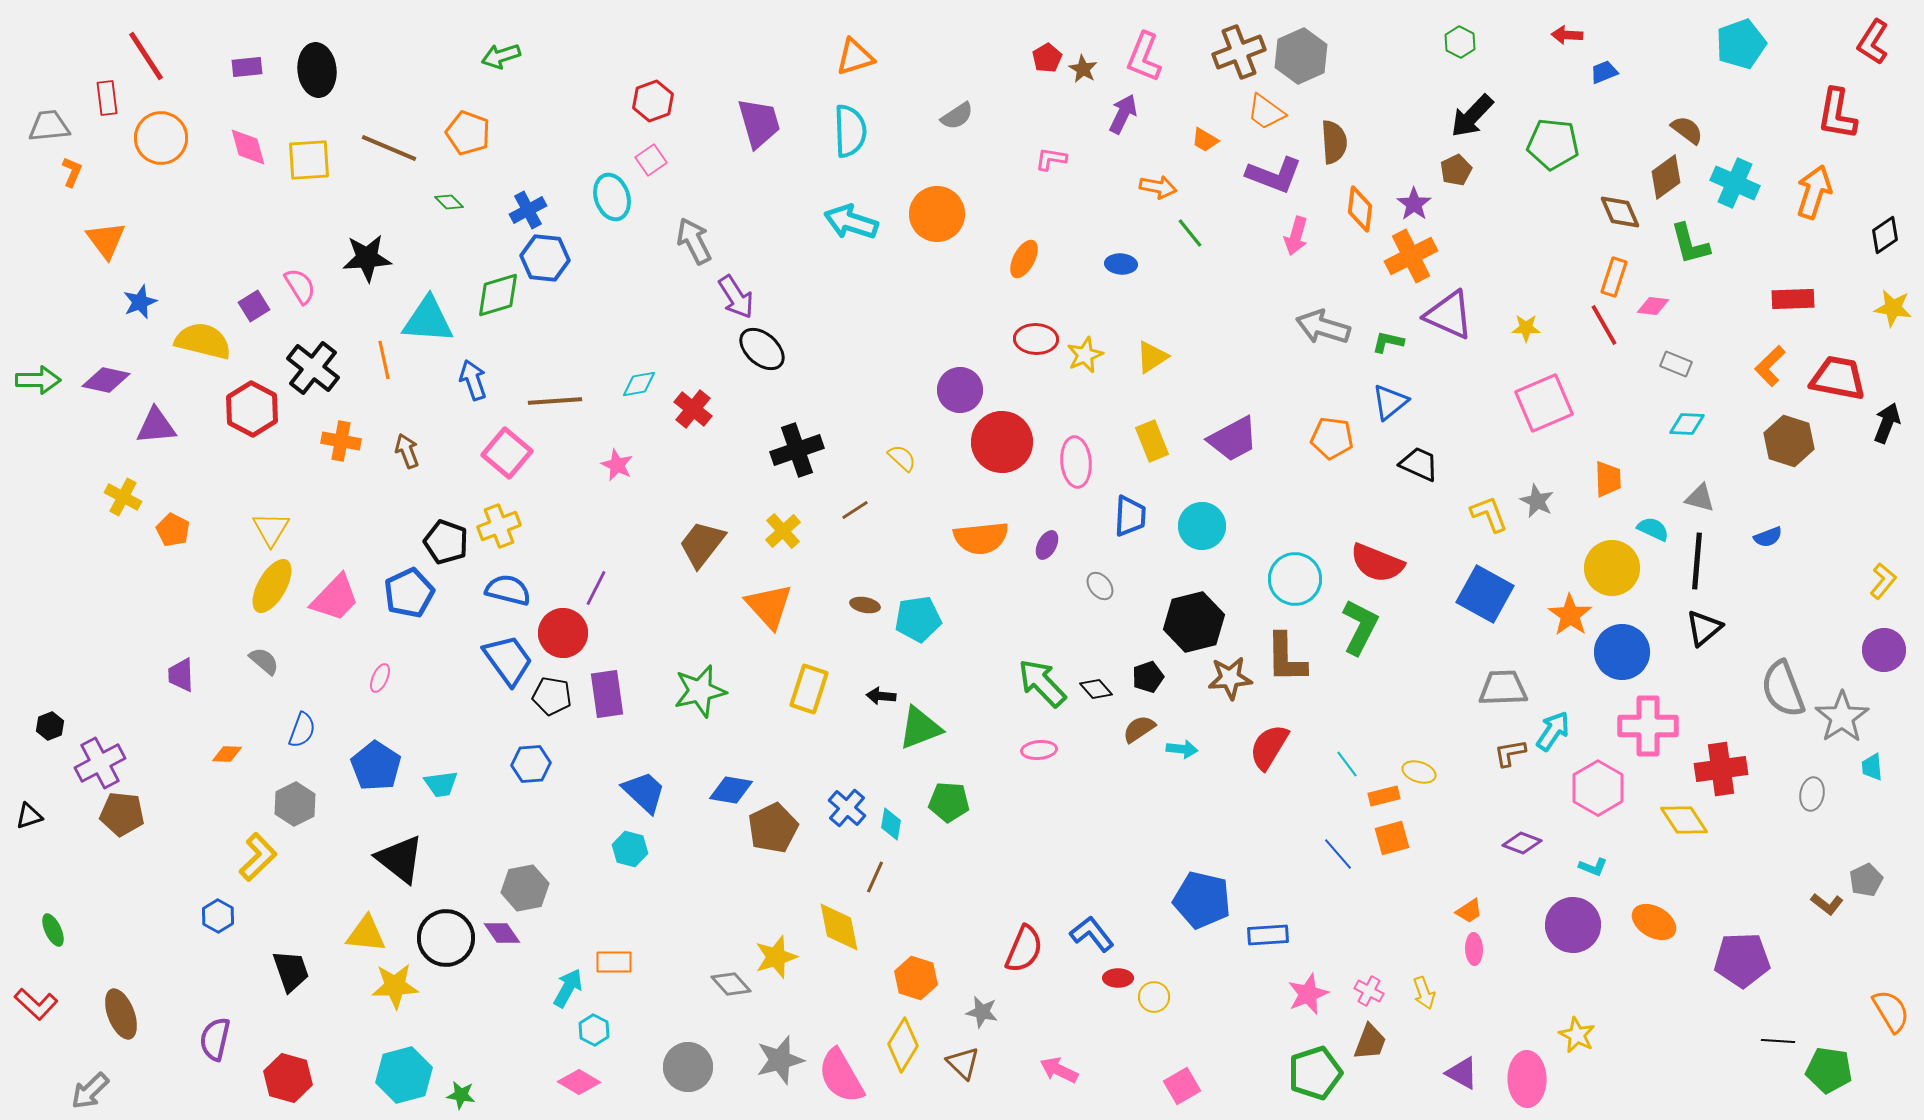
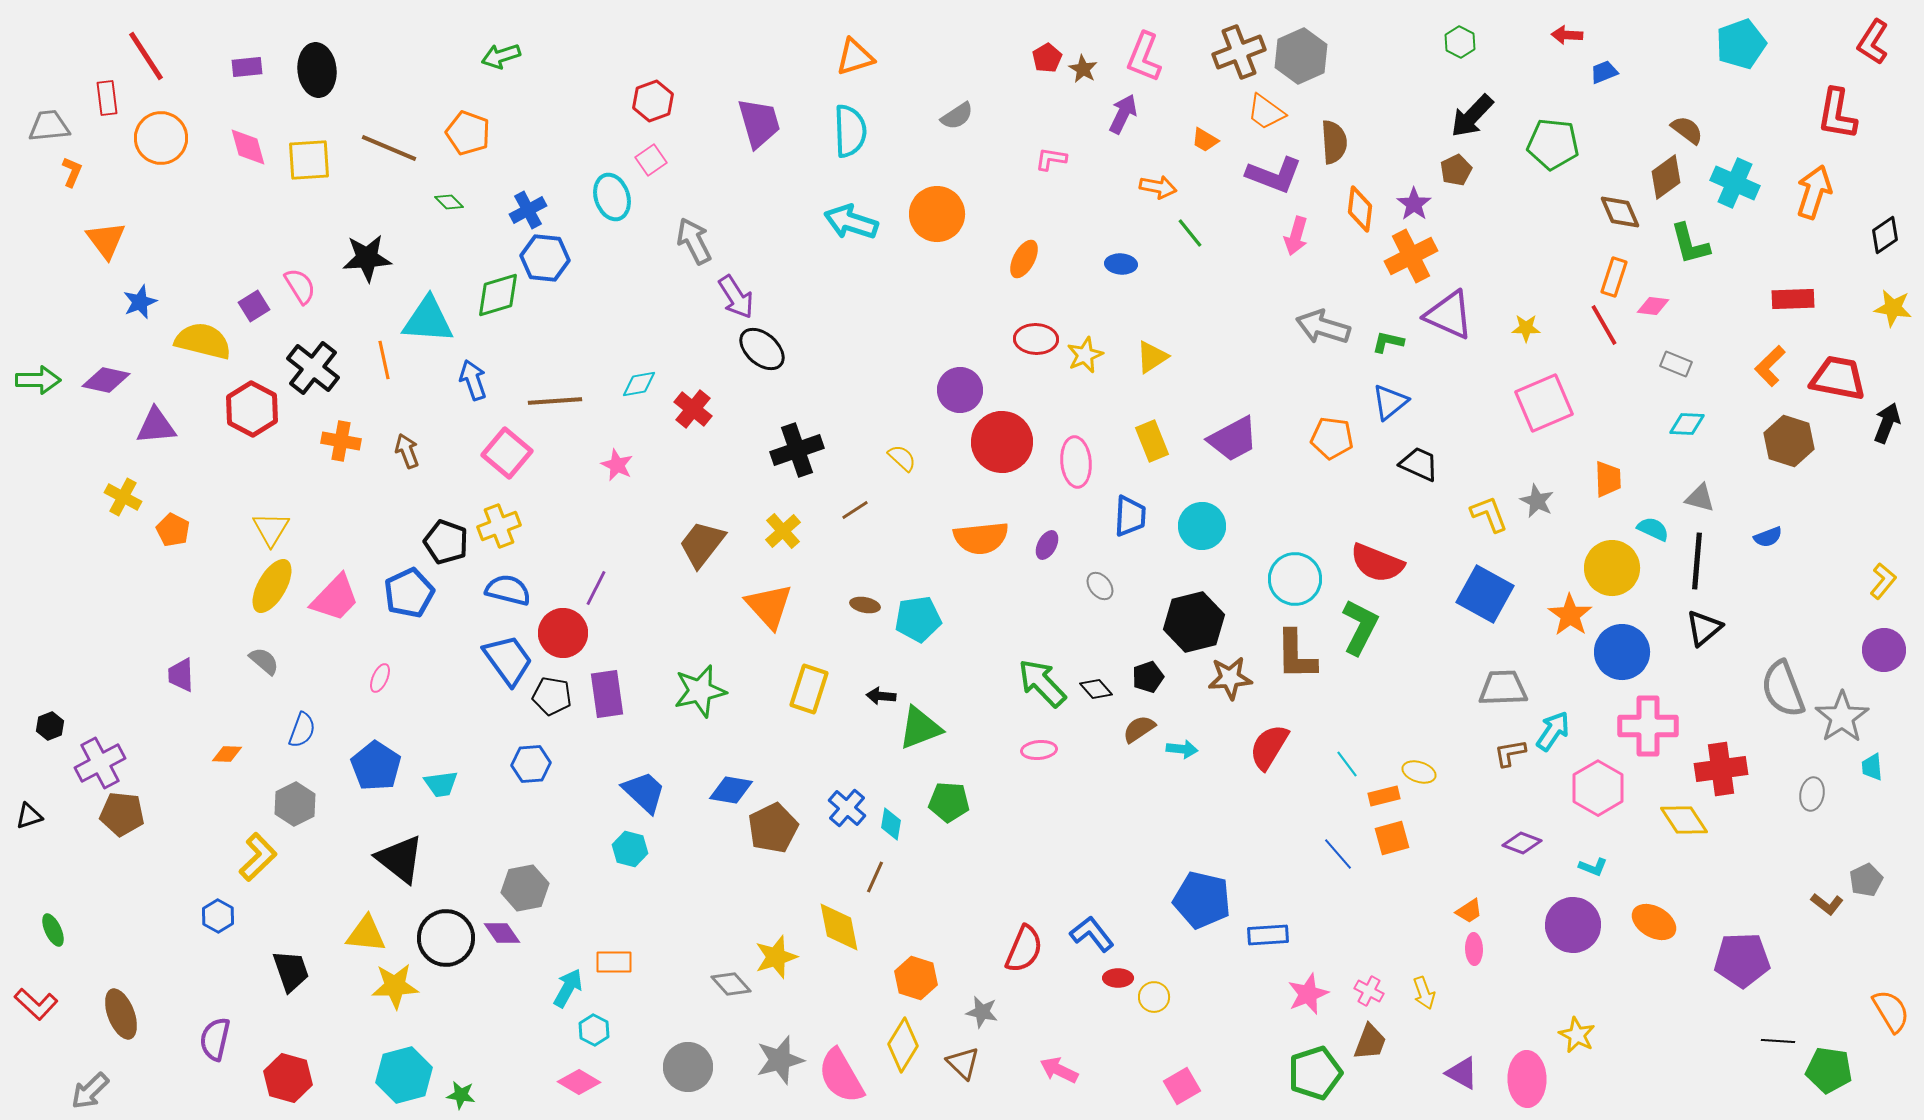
brown L-shape at (1286, 658): moved 10 px right, 3 px up
